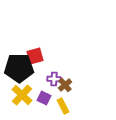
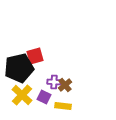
black pentagon: rotated 12 degrees counterclockwise
purple cross: moved 3 px down
purple square: moved 1 px up
yellow rectangle: rotated 56 degrees counterclockwise
